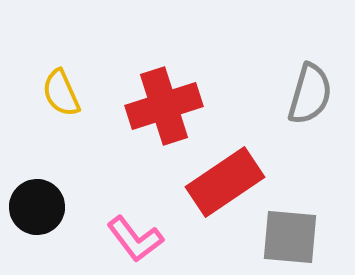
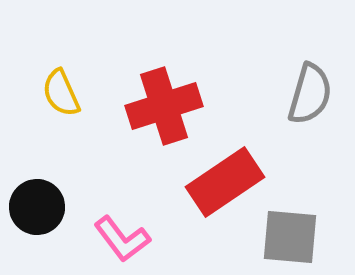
pink L-shape: moved 13 px left
